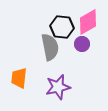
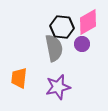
gray semicircle: moved 4 px right, 1 px down
